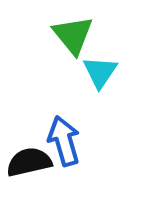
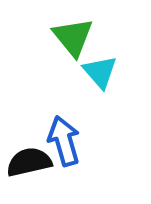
green triangle: moved 2 px down
cyan triangle: rotated 15 degrees counterclockwise
